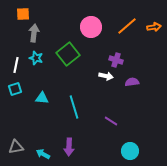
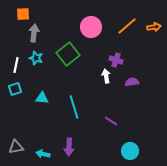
white arrow: rotated 112 degrees counterclockwise
cyan arrow: rotated 16 degrees counterclockwise
